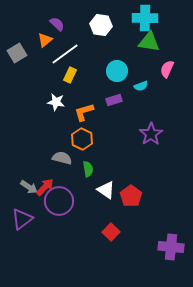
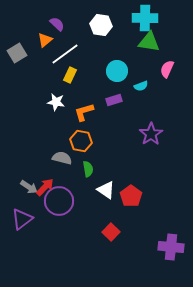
orange hexagon: moved 1 px left, 2 px down; rotated 15 degrees counterclockwise
